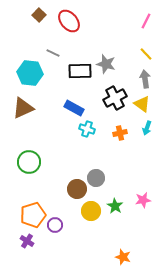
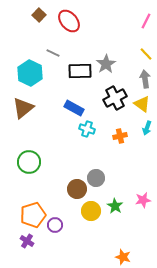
gray star: rotated 24 degrees clockwise
cyan hexagon: rotated 20 degrees clockwise
brown triangle: rotated 15 degrees counterclockwise
orange cross: moved 3 px down
